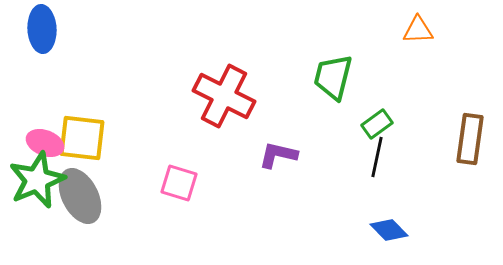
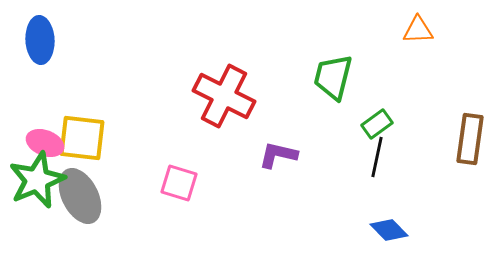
blue ellipse: moved 2 px left, 11 px down
